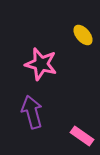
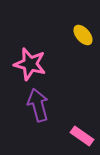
pink star: moved 11 px left
purple arrow: moved 6 px right, 7 px up
